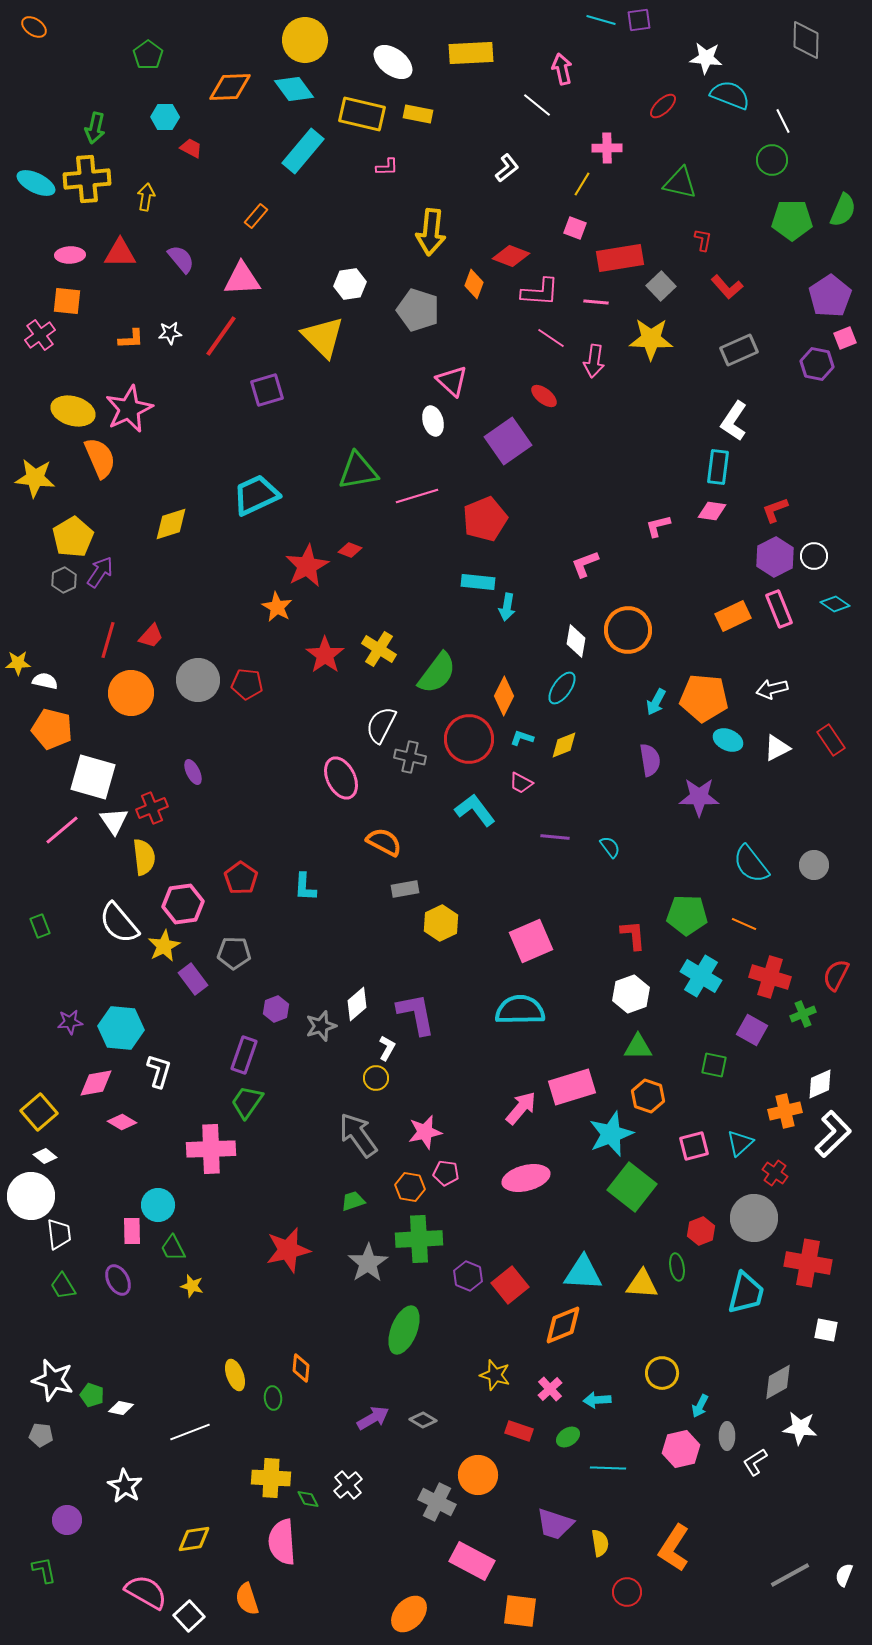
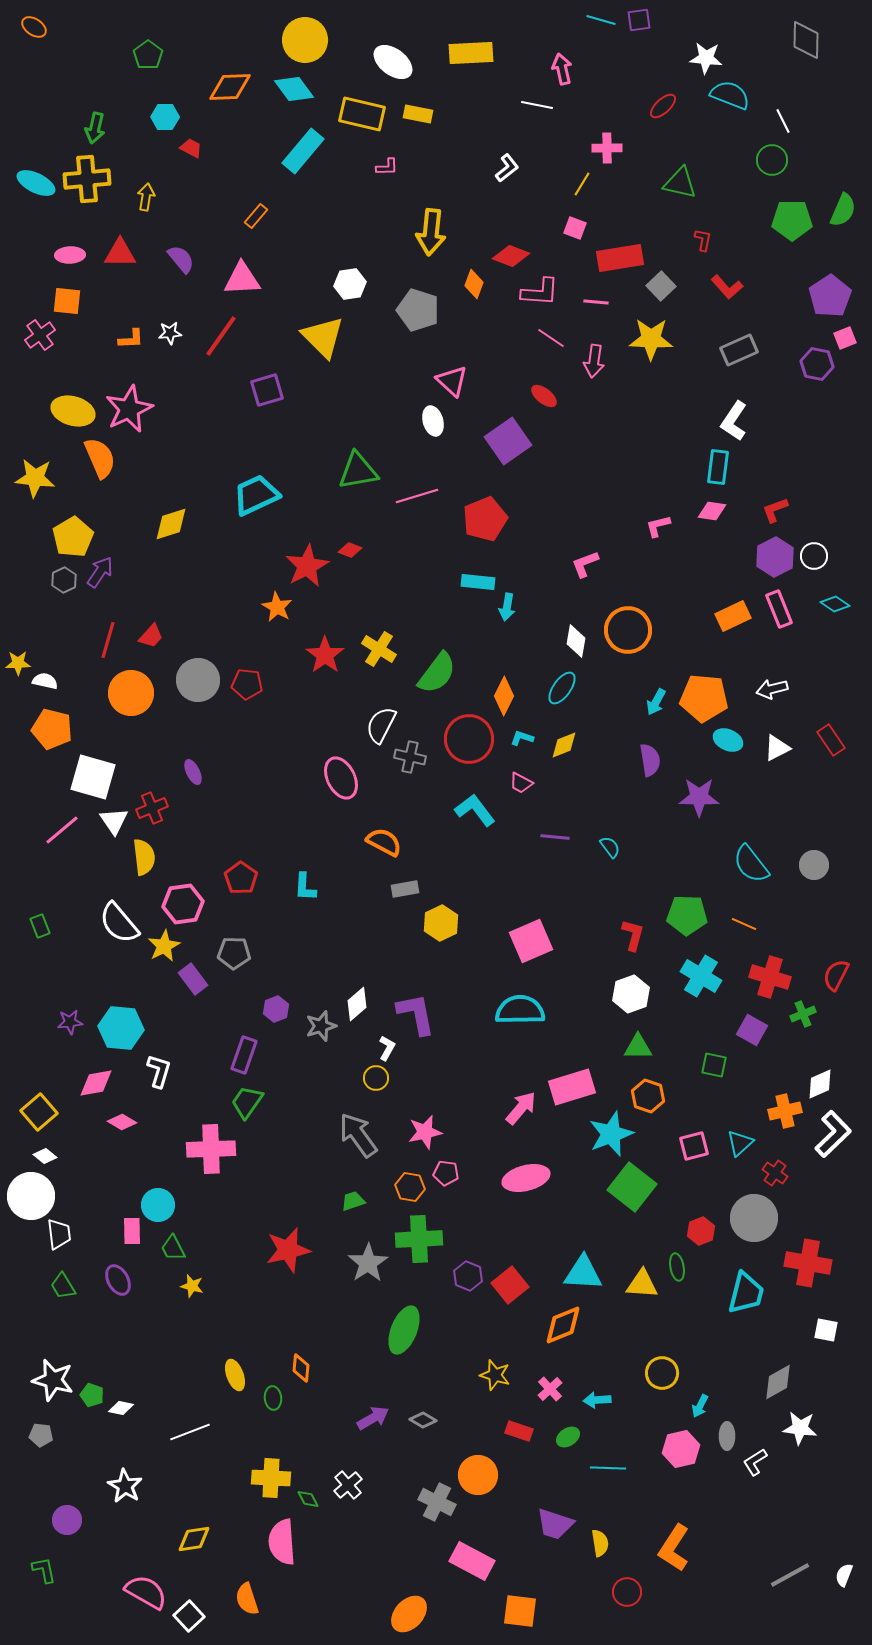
white line at (537, 105): rotated 28 degrees counterclockwise
red L-shape at (633, 935): rotated 20 degrees clockwise
